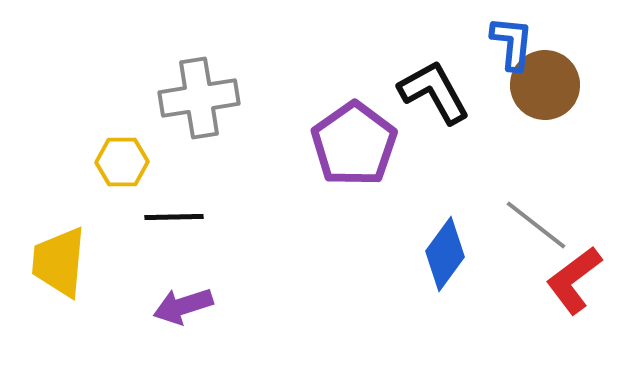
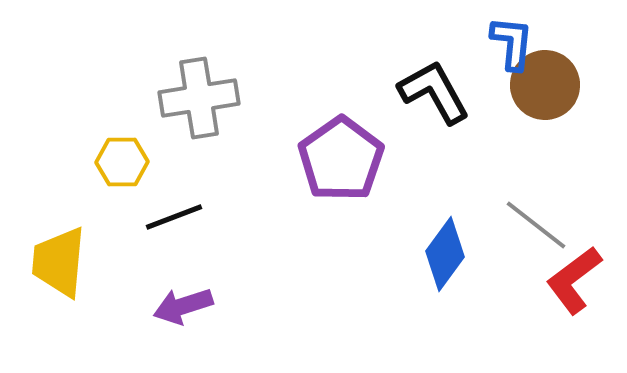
purple pentagon: moved 13 px left, 15 px down
black line: rotated 20 degrees counterclockwise
